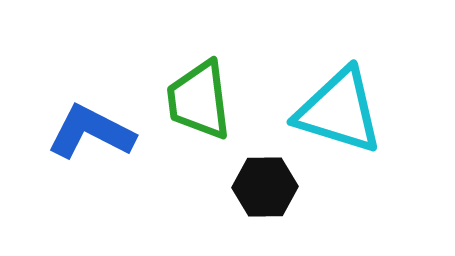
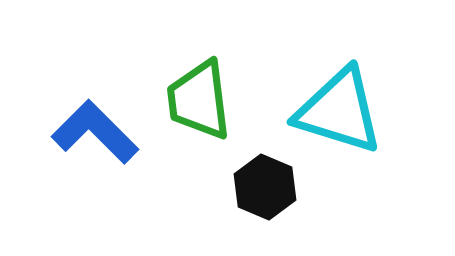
blue L-shape: moved 4 px right; rotated 18 degrees clockwise
black hexagon: rotated 24 degrees clockwise
